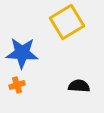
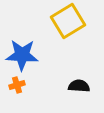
yellow square: moved 1 px right, 1 px up
blue star: moved 2 px down
